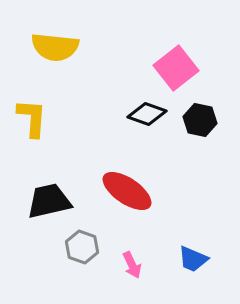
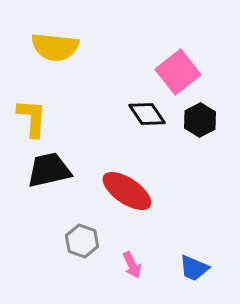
pink square: moved 2 px right, 4 px down
black diamond: rotated 36 degrees clockwise
black hexagon: rotated 20 degrees clockwise
black trapezoid: moved 31 px up
gray hexagon: moved 6 px up
blue trapezoid: moved 1 px right, 9 px down
